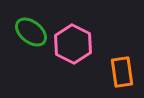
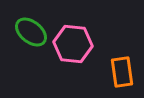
pink hexagon: rotated 21 degrees counterclockwise
